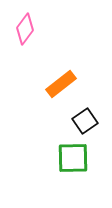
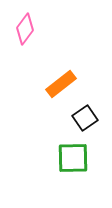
black square: moved 3 px up
